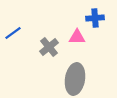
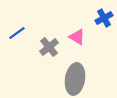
blue cross: moved 9 px right; rotated 24 degrees counterclockwise
blue line: moved 4 px right
pink triangle: rotated 30 degrees clockwise
